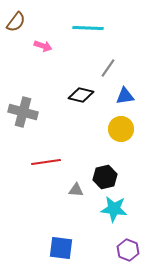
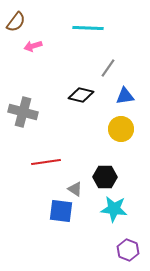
pink arrow: moved 10 px left; rotated 144 degrees clockwise
black hexagon: rotated 15 degrees clockwise
gray triangle: moved 1 px left, 1 px up; rotated 28 degrees clockwise
blue square: moved 37 px up
